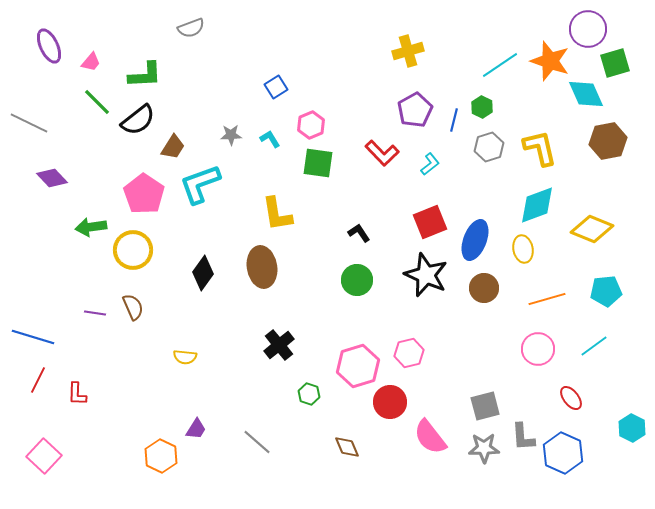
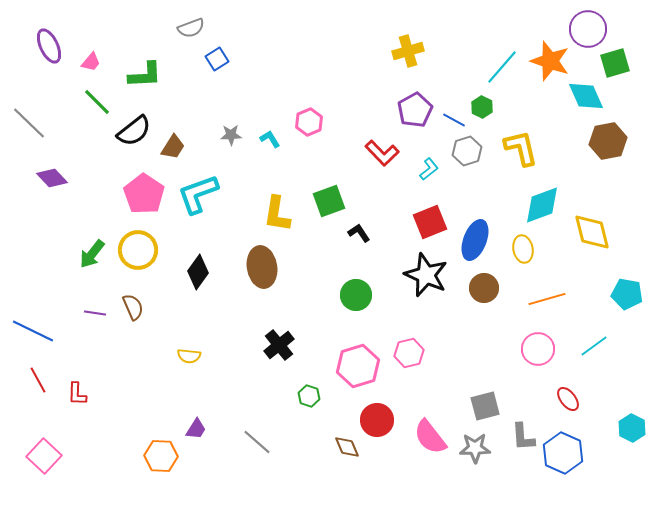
cyan line at (500, 65): moved 2 px right, 2 px down; rotated 15 degrees counterclockwise
blue square at (276, 87): moved 59 px left, 28 px up
cyan diamond at (586, 94): moved 2 px down
black semicircle at (138, 120): moved 4 px left, 11 px down
blue line at (454, 120): rotated 75 degrees counterclockwise
gray line at (29, 123): rotated 18 degrees clockwise
pink hexagon at (311, 125): moved 2 px left, 3 px up
gray hexagon at (489, 147): moved 22 px left, 4 px down
yellow L-shape at (540, 148): moved 19 px left
green square at (318, 163): moved 11 px right, 38 px down; rotated 28 degrees counterclockwise
cyan L-shape at (430, 164): moved 1 px left, 5 px down
cyan L-shape at (200, 184): moved 2 px left, 10 px down
cyan diamond at (537, 205): moved 5 px right
yellow L-shape at (277, 214): rotated 18 degrees clockwise
green arrow at (91, 227): moved 1 px right, 27 px down; rotated 44 degrees counterclockwise
yellow diamond at (592, 229): moved 3 px down; rotated 54 degrees clockwise
yellow circle at (133, 250): moved 5 px right
black diamond at (203, 273): moved 5 px left, 1 px up
green circle at (357, 280): moved 1 px left, 15 px down
cyan pentagon at (606, 291): moved 21 px right, 3 px down; rotated 16 degrees clockwise
blue line at (33, 337): moved 6 px up; rotated 9 degrees clockwise
yellow semicircle at (185, 357): moved 4 px right, 1 px up
red line at (38, 380): rotated 56 degrees counterclockwise
green hexagon at (309, 394): moved 2 px down
red ellipse at (571, 398): moved 3 px left, 1 px down
red circle at (390, 402): moved 13 px left, 18 px down
gray star at (484, 448): moved 9 px left
orange hexagon at (161, 456): rotated 24 degrees counterclockwise
